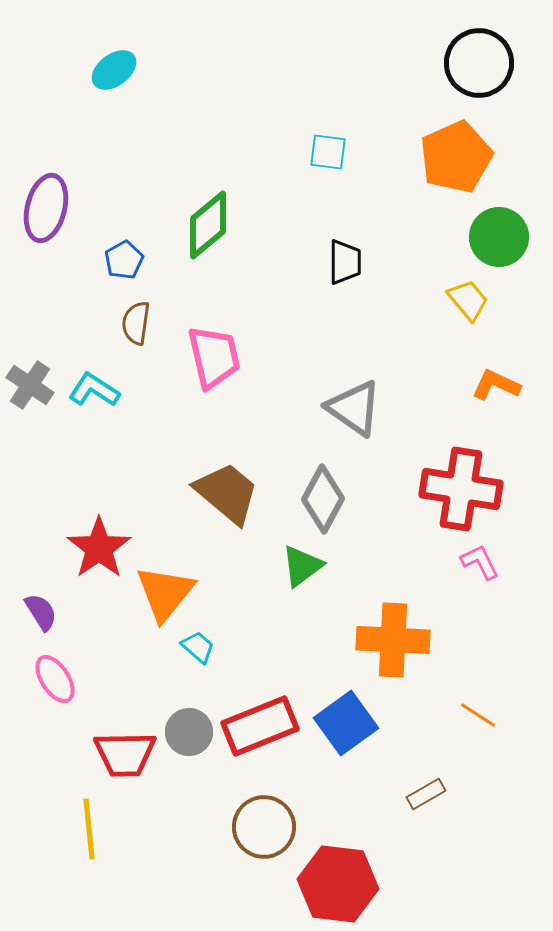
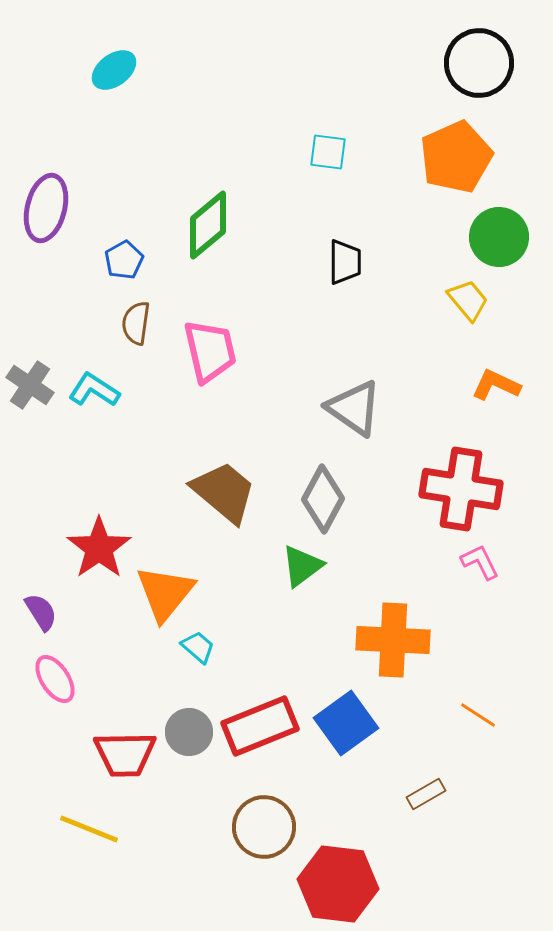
pink trapezoid: moved 4 px left, 6 px up
brown trapezoid: moved 3 px left, 1 px up
yellow line: rotated 62 degrees counterclockwise
